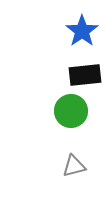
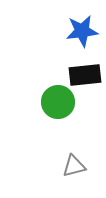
blue star: rotated 28 degrees clockwise
green circle: moved 13 px left, 9 px up
